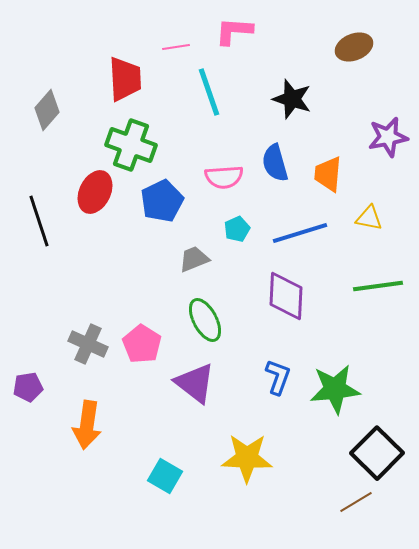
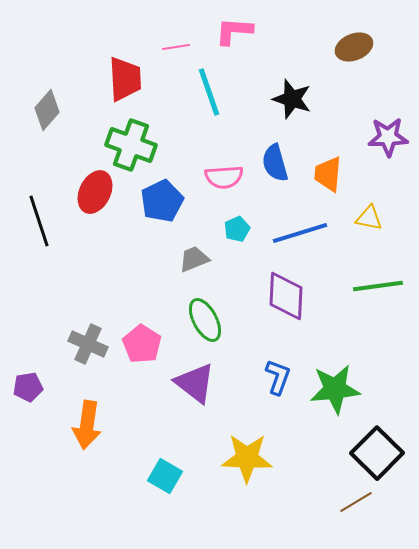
purple star: rotated 9 degrees clockwise
